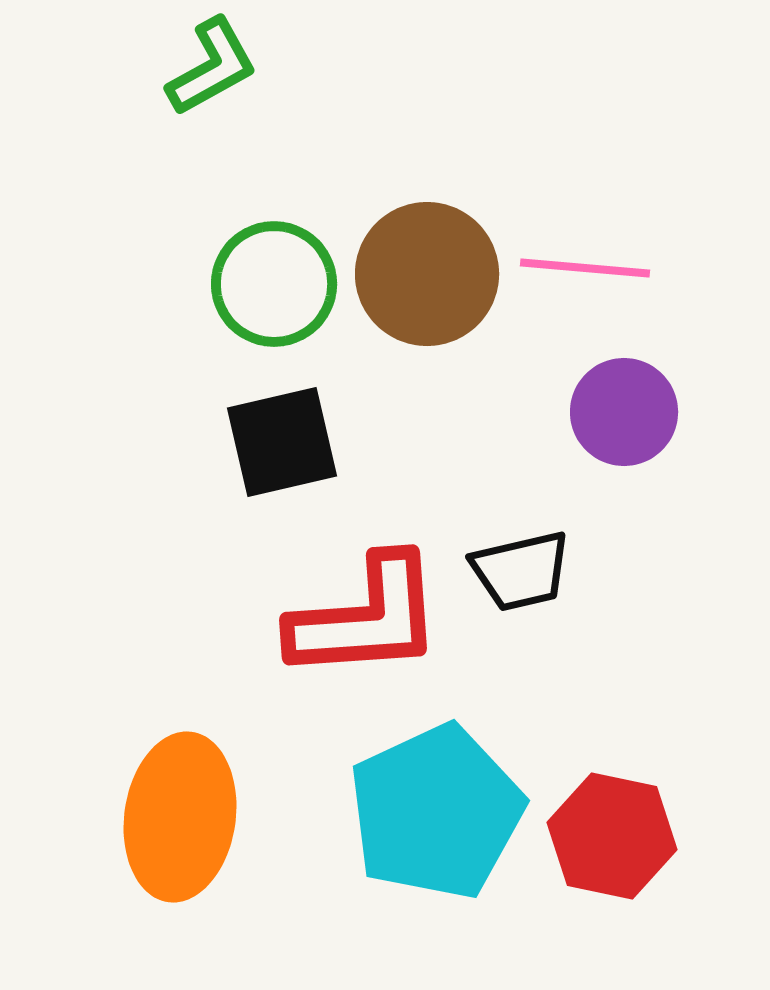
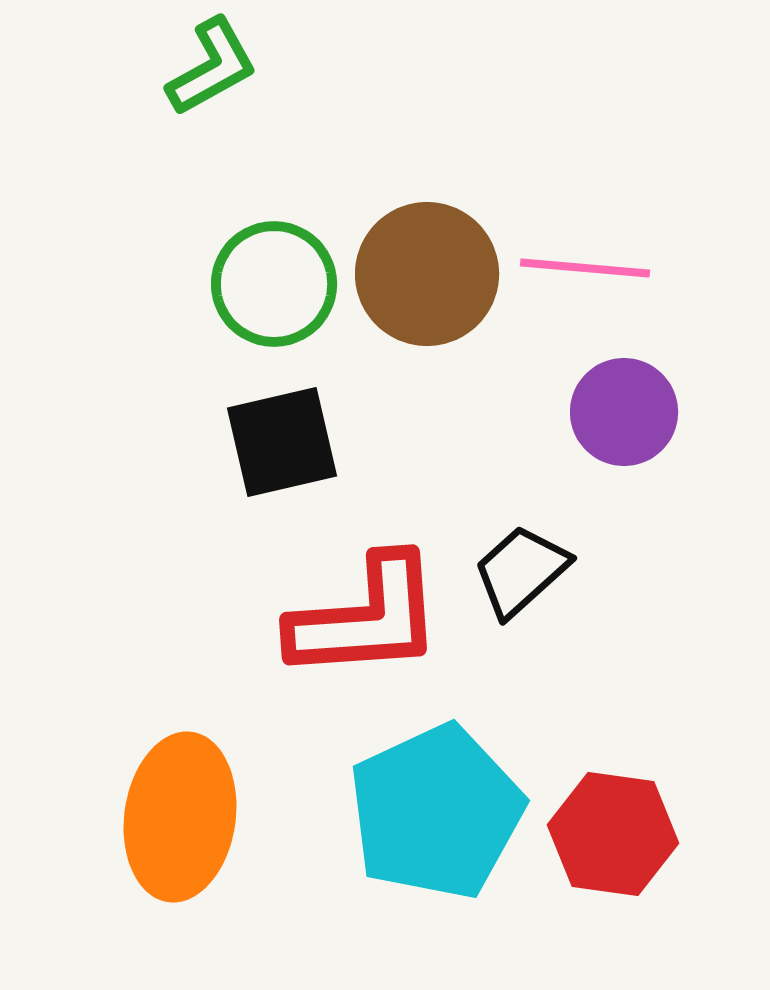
black trapezoid: rotated 151 degrees clockwise
red hexagon: moved 1 px right, 2 px up; rotated 4 degrees counterclockwise
